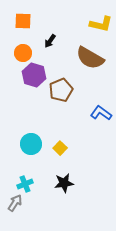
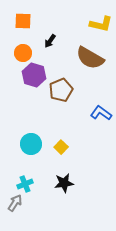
yellow square: moved 1 px right, 1 px up
